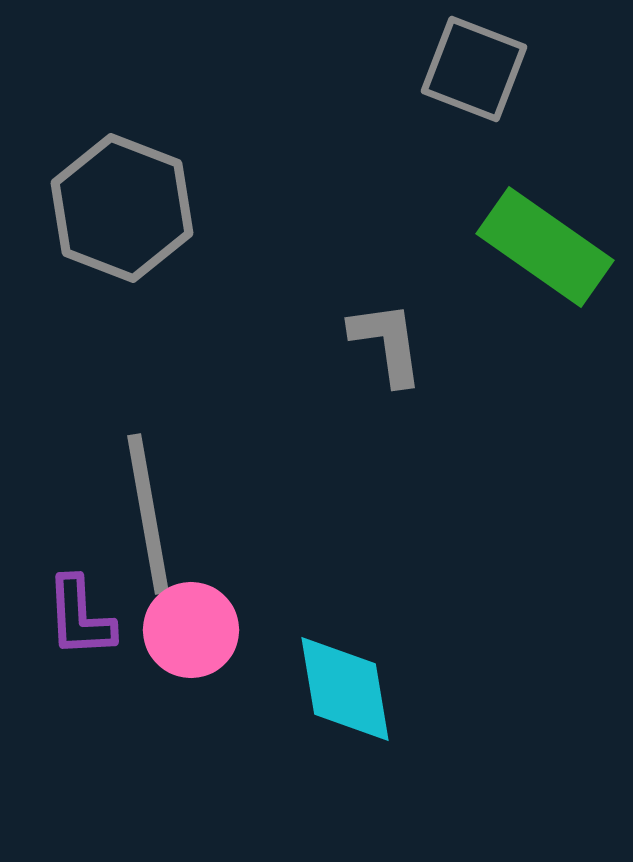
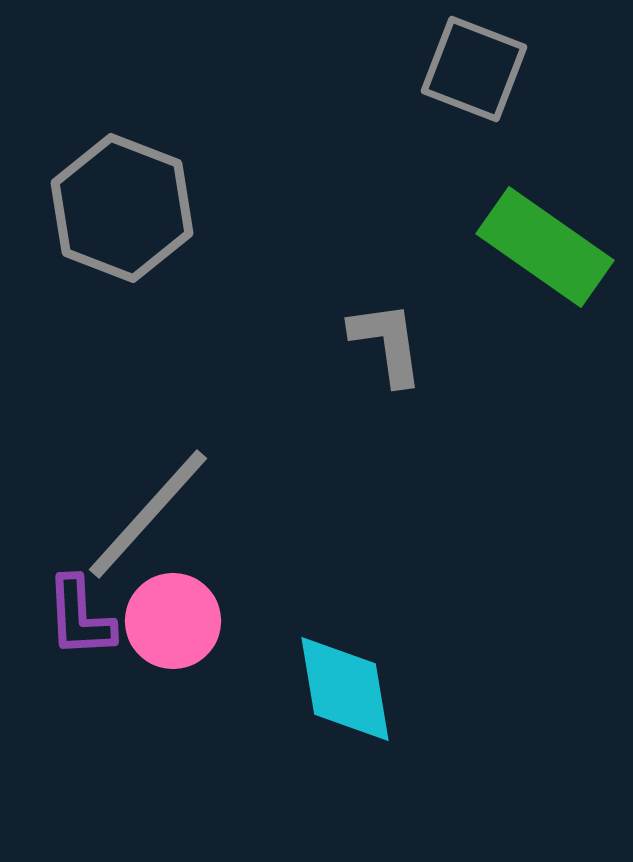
gray line: rotated 52 degrees clockwise
pink circle: moved 18 px left, 9 px up
